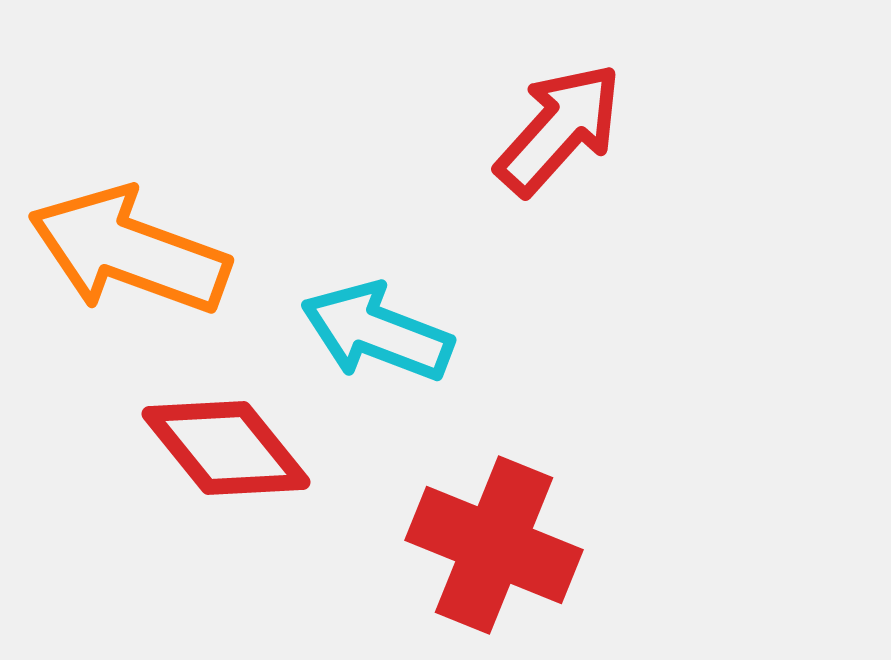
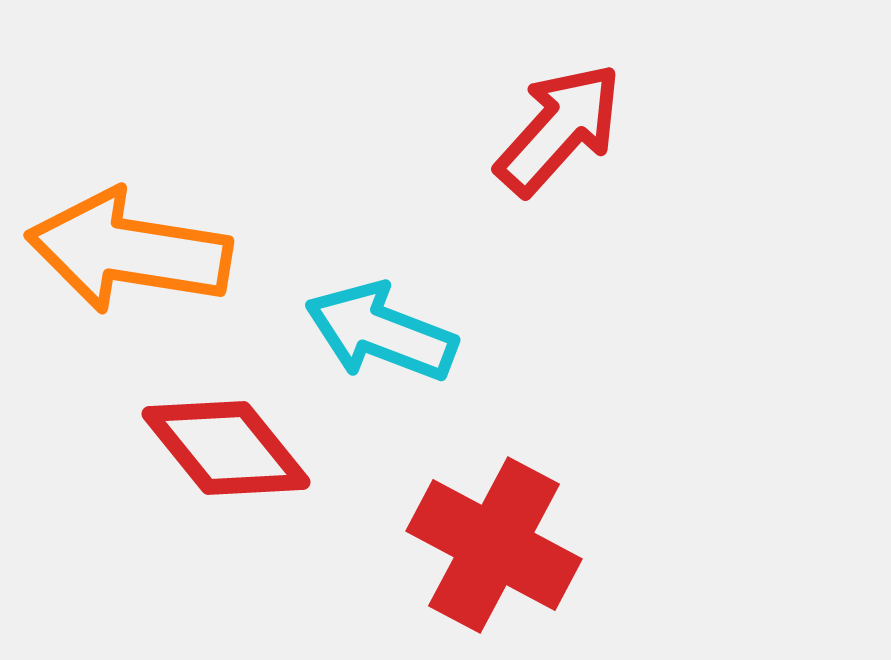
orange arrow: rotated 11 degrees counterclockwise
cyan arrow: moved 4 px right
red cross: rotated 6 degrees clockwise
